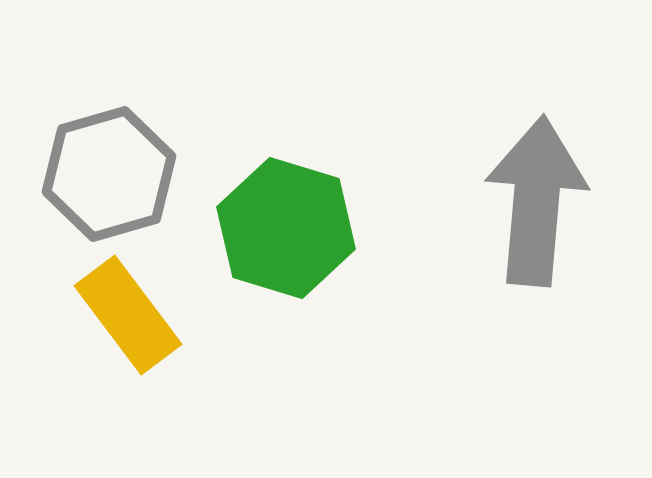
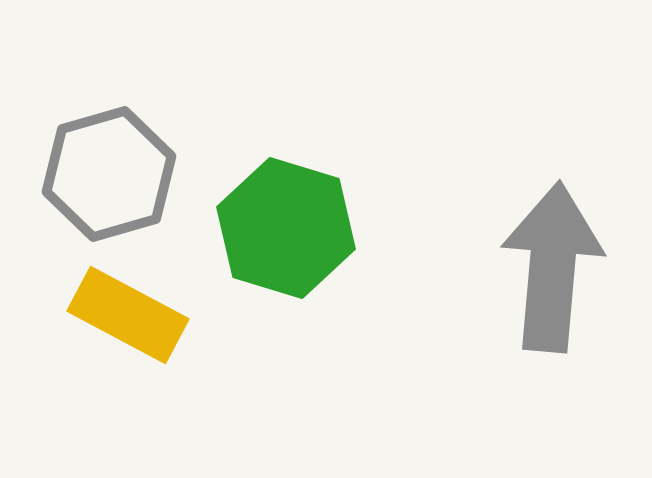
gray arrow: moved 16 px right, 66 px down
yellow rectangle: rotated 25 degrees counterclockwise
